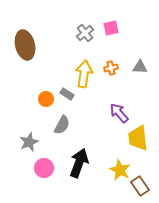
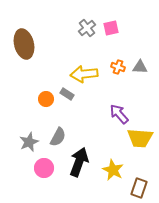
gray cross: moved 2 px right, 5 px up
brown ellipse: moved 1 px left, 1 px up
orange cross: moved 7 px right, 1 px up; rotated 32 degrees clockwise
yellow arrow: rotated 104 degrees counterclockwise
purple arrow: moved 1 px down
gray semicircle: moved 4 px left, 12 px down
yellow trapezoid: moved 2 px right; rotated 80 degrees counterclockwise
black arrow: moved 1 px up
yellow star: moved 7 px left
brown rectangle: moved 1 px left, 2 px down; rotated 54 degrees clockwise
